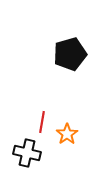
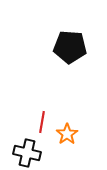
black pentagon: moved 7 px up; rotated 20 degrees clockwise
